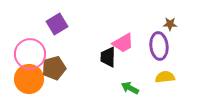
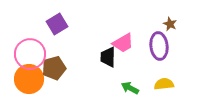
brown star: rotated 24 degrees clockwise
yellow semicircle: moved 1 px left, 7 px down
